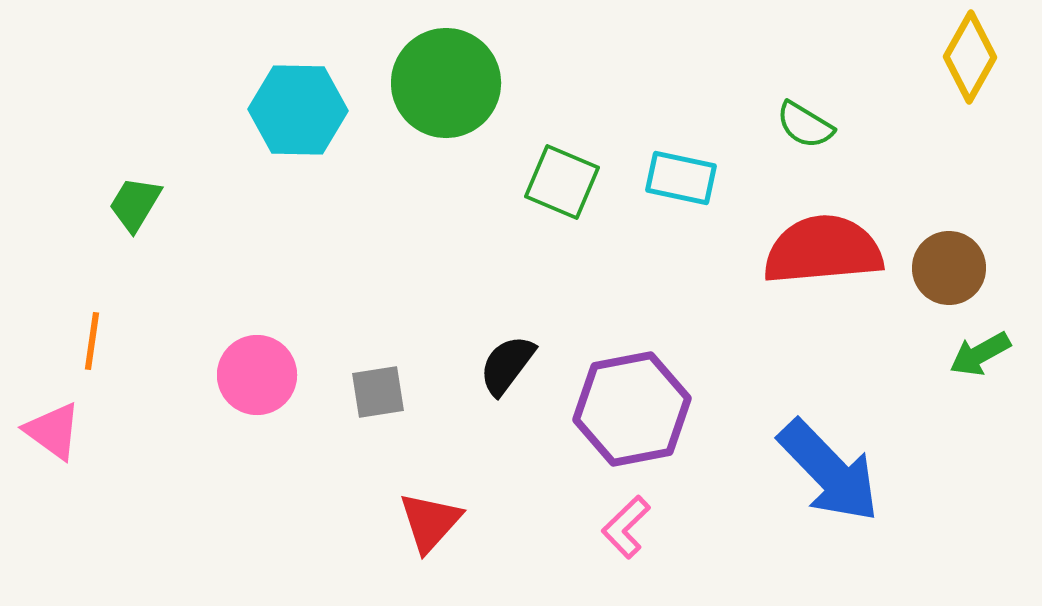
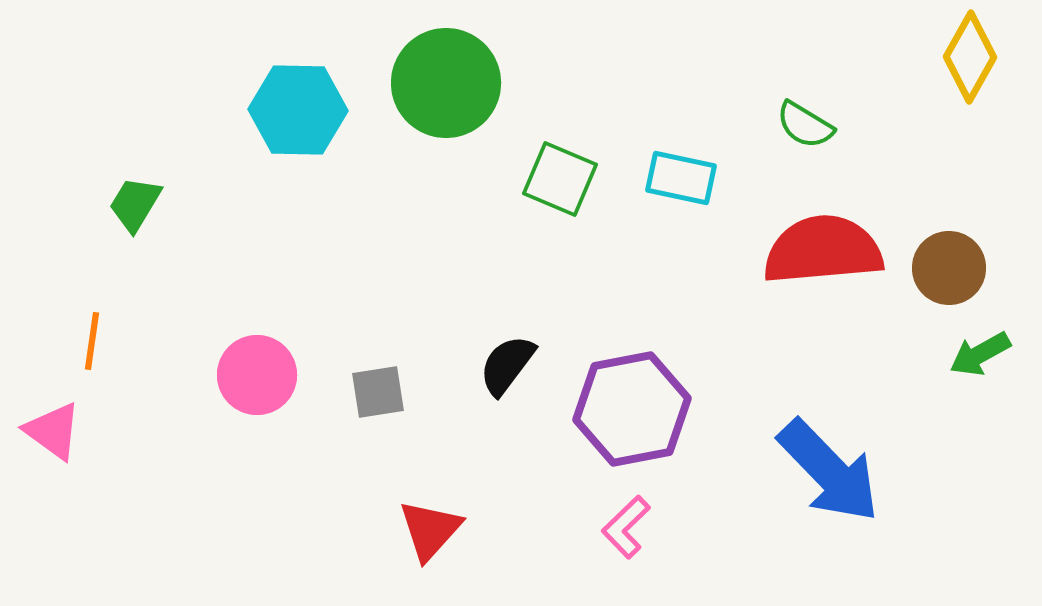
green square: moved 2 px left, 3 px up
red triangle: moved 8 px down
